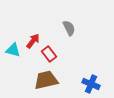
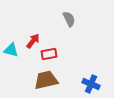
gray semicircle: moved 9 px up
cyan triangle: moved 2 px left
red rectangle: rotated 63 degrees counterclockwise
